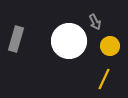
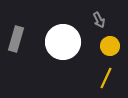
gray arrow: moved 4 px right, 2 px up
white circle: moved 6 px left, 1 px down
yellow line: moved 2 px right, 1 px up
